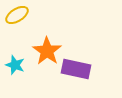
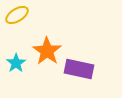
cyan star: moved 1 px right, 2 px up; rotated 18 degrees clockwise
purple rectangle: moved 3 px right
